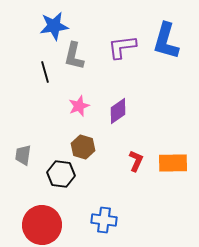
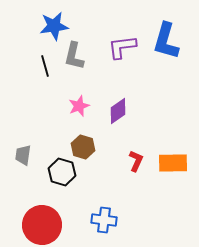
black line: moved 6 px up
black hexagon: moved 1 px right, 2 px up; rotated 8 degrees clockwise
